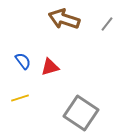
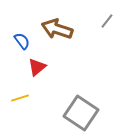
brown arrow: moved 7 px left, 10 px down
gray line: moved 3 px up
blue semicircle: moved 1 px left, 20 px up
red triangle: moved 13 px left; rotated 24 degrees counterclockwise
